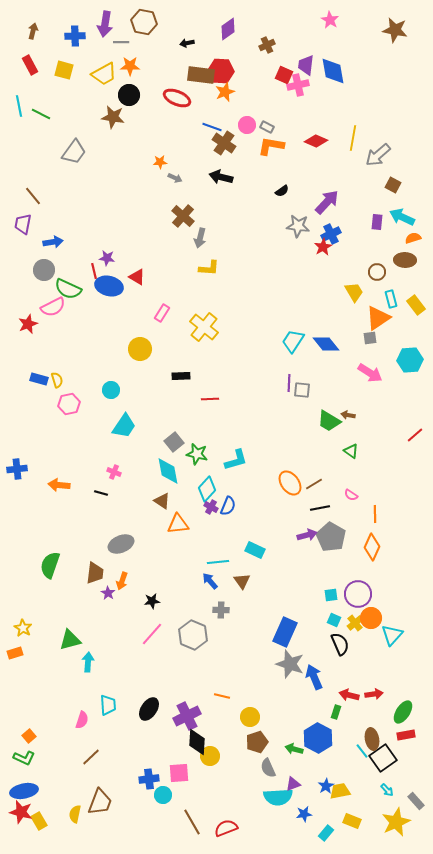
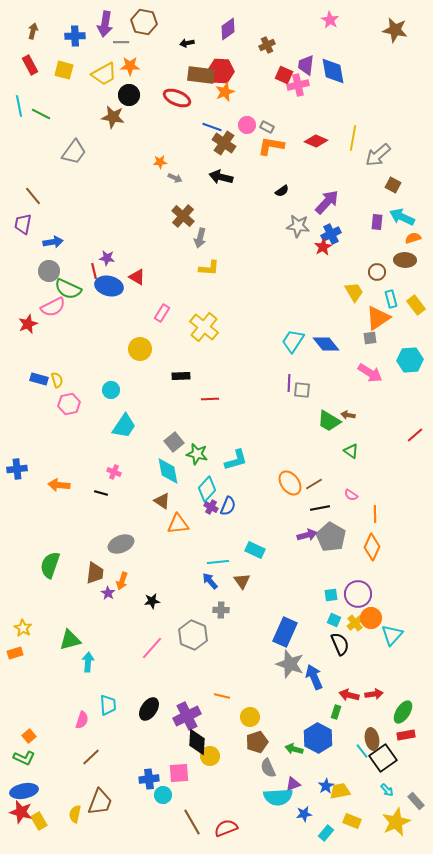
gray circle at (44, 270): moved 5 px right, 1 px down
pink line at (152, 634): moved 14 px down
